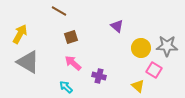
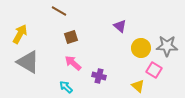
purple triangle: moved 3 px right
